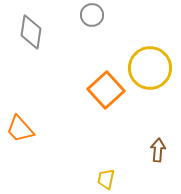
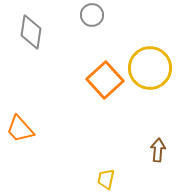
orange square: moved 1 px left, 10 px up
